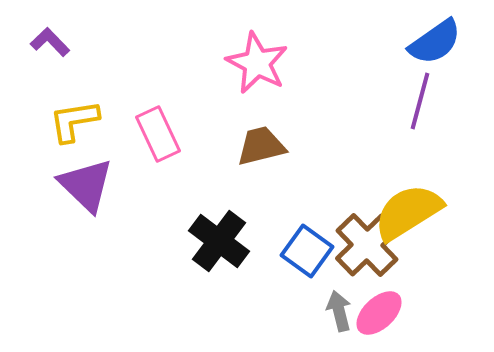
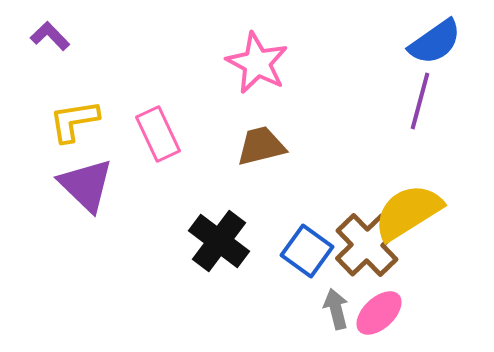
purple L-shape: moved 6 px up
gray arrow: moved 3 px left, 2 px up
